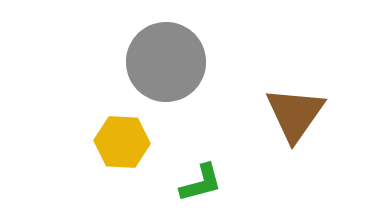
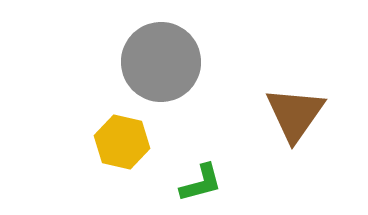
gray circle: moved 5 px left
yellow hexagon: rotated 10 degrees clockwise
